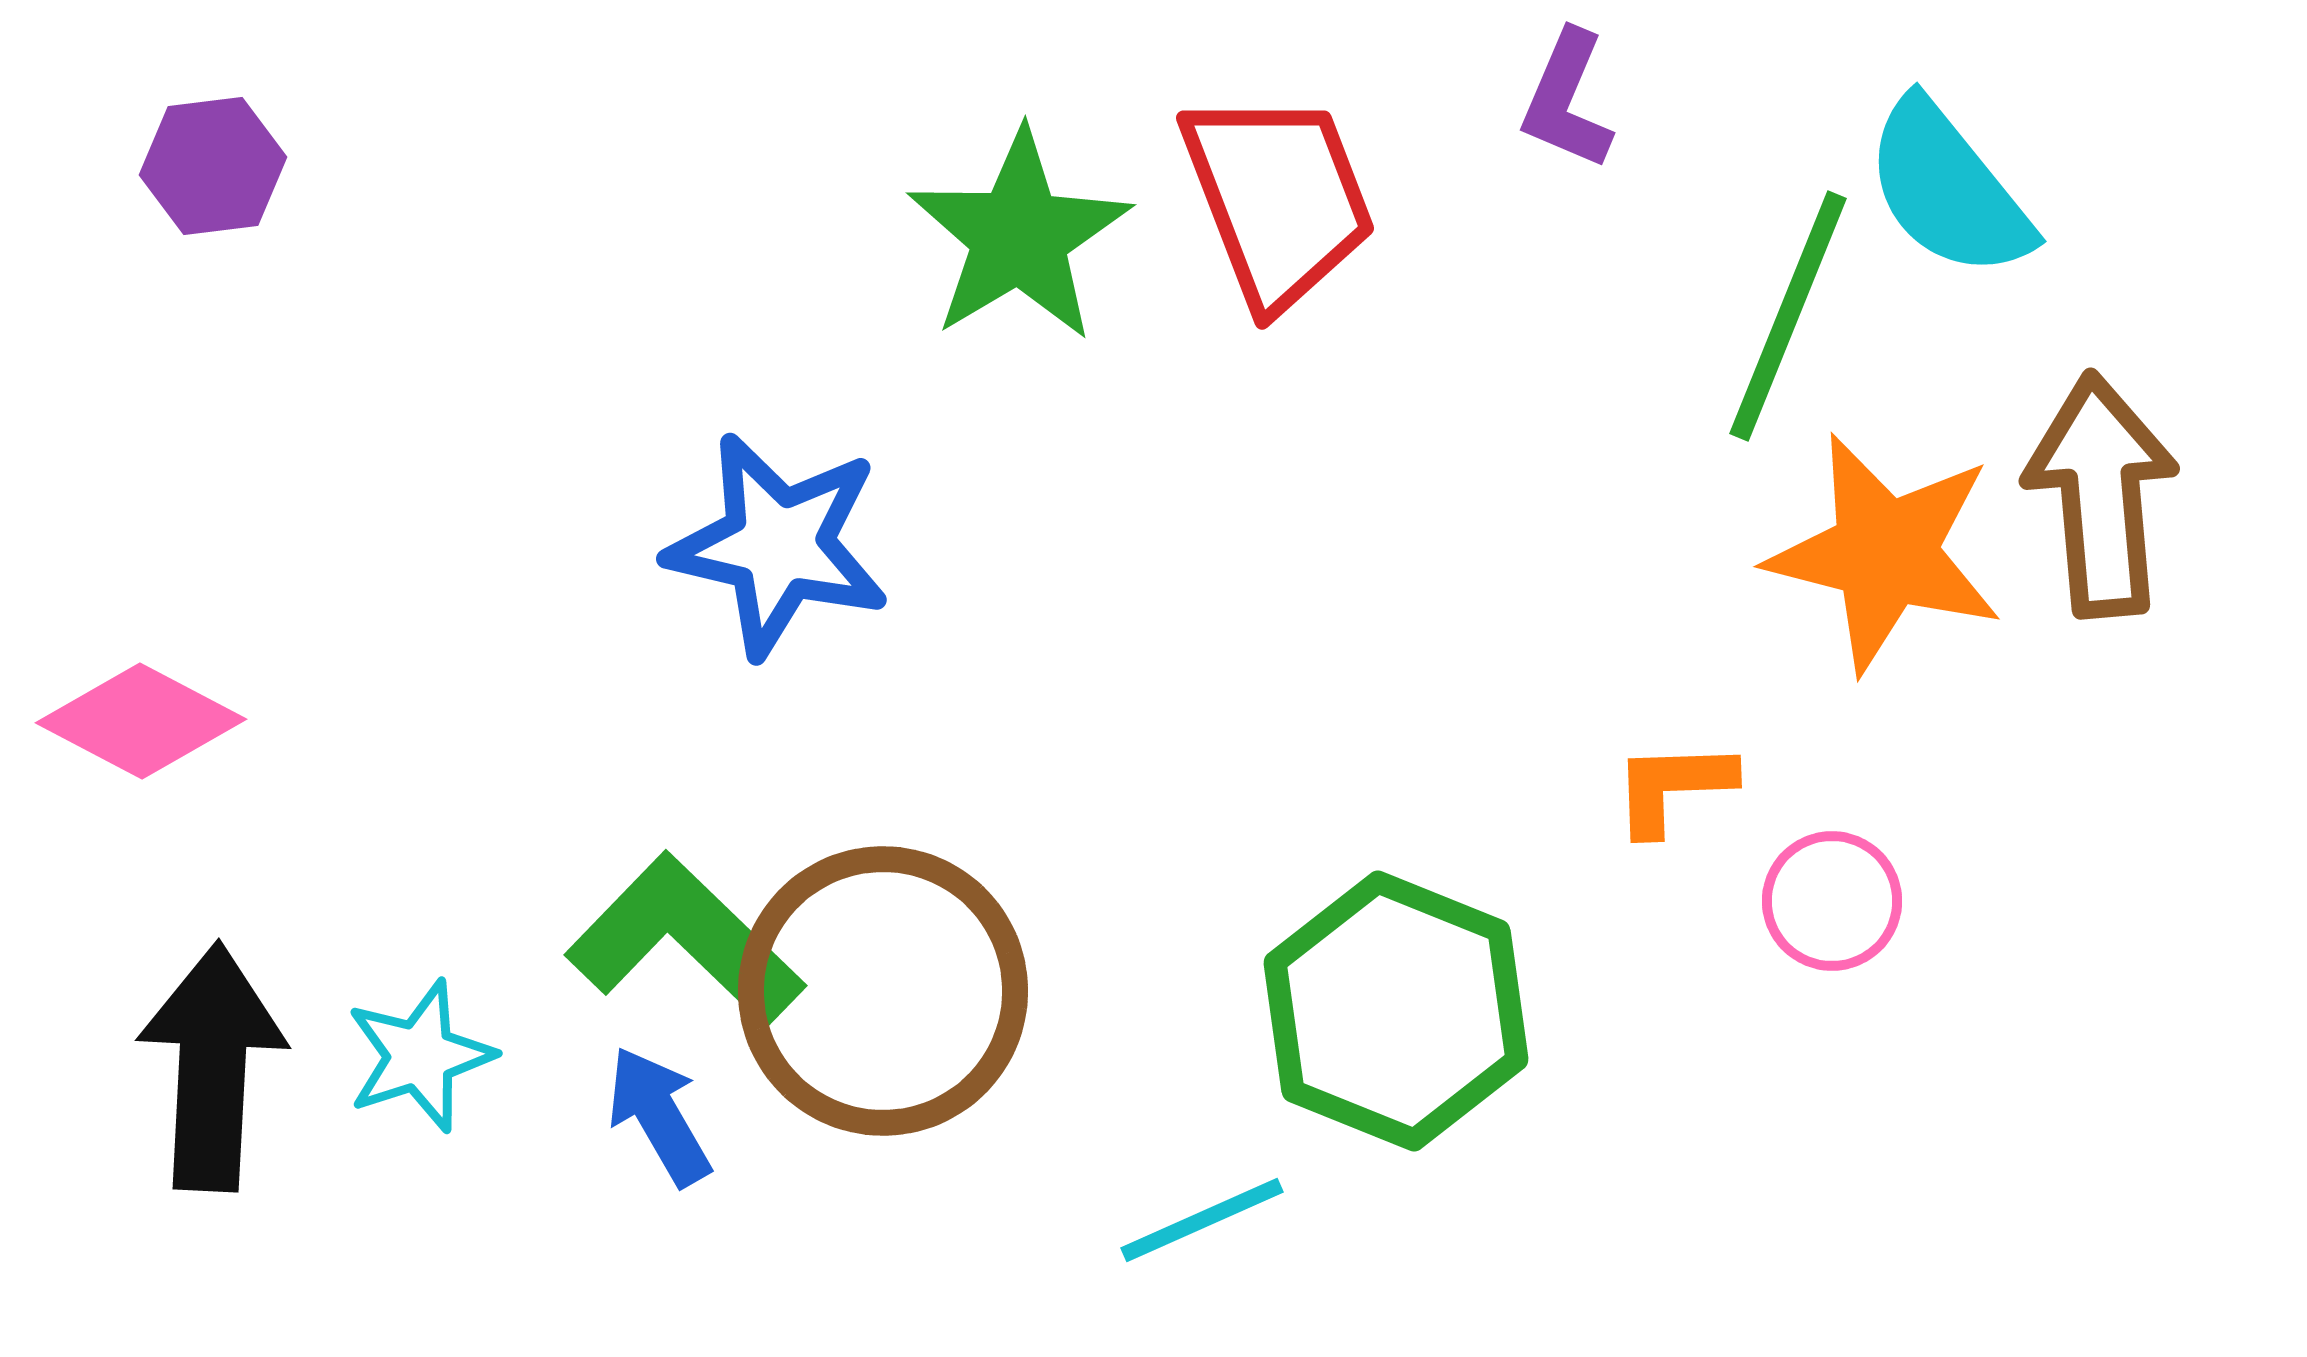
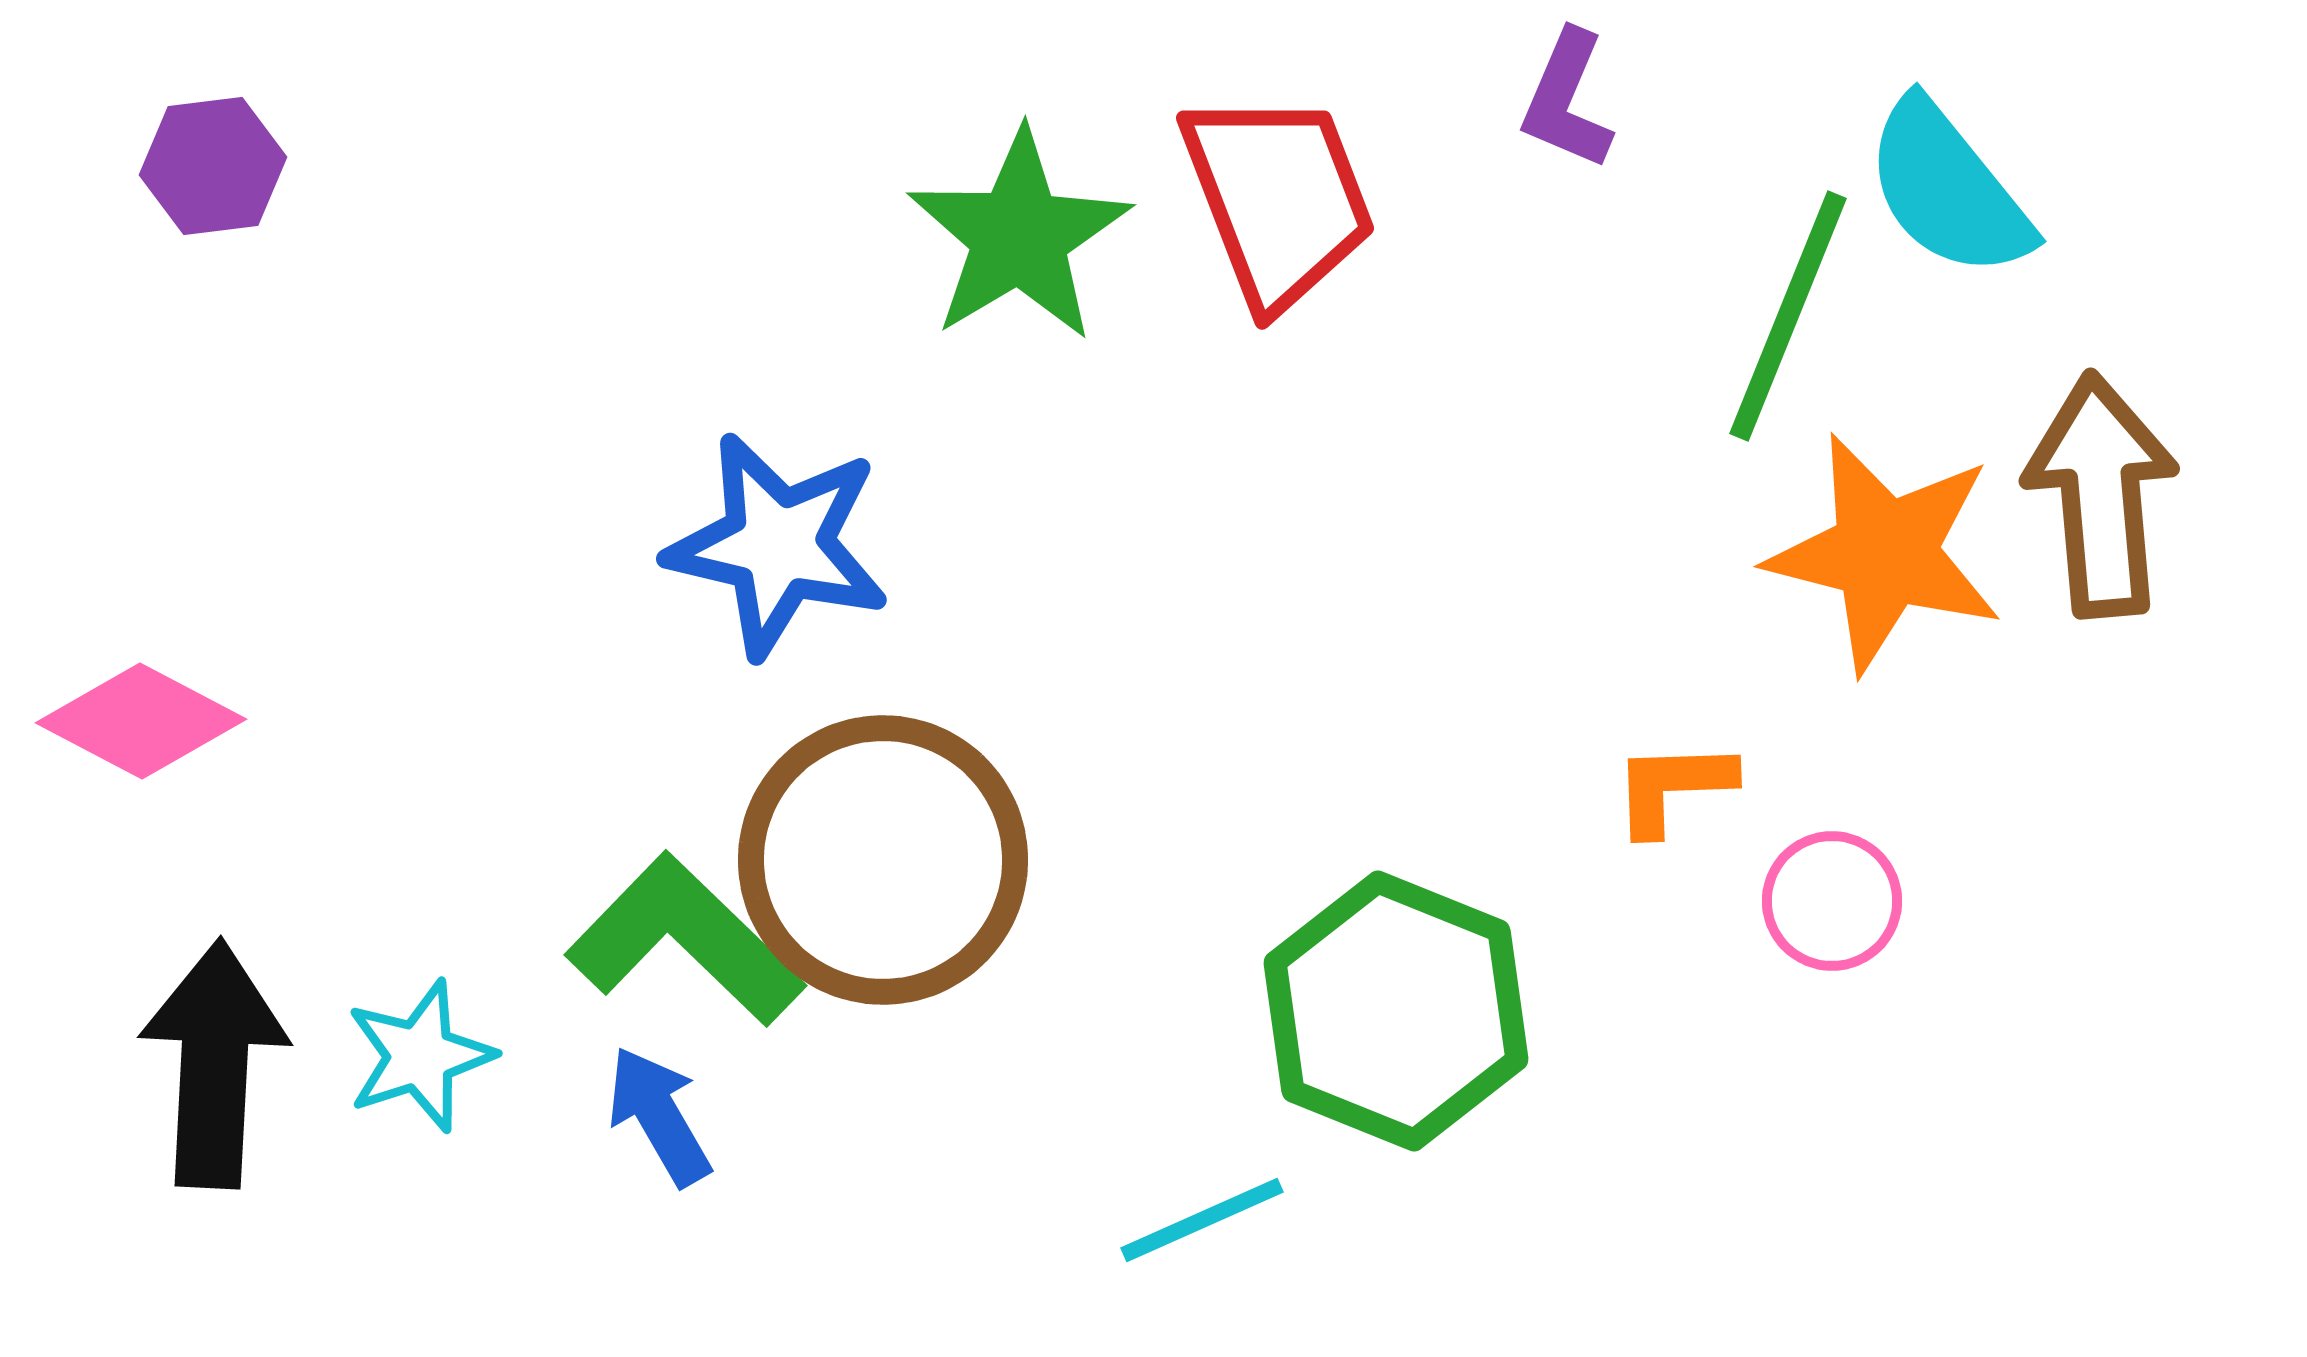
brown circle: moved 131 px up
black arrow: moved 2 px right, 3 px up
